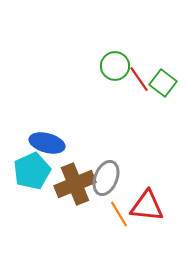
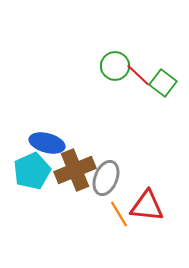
red line: moved 1 px left, 4 px up; rotated 12 degrees counterclockwise
brown cross: moved 14 px up
